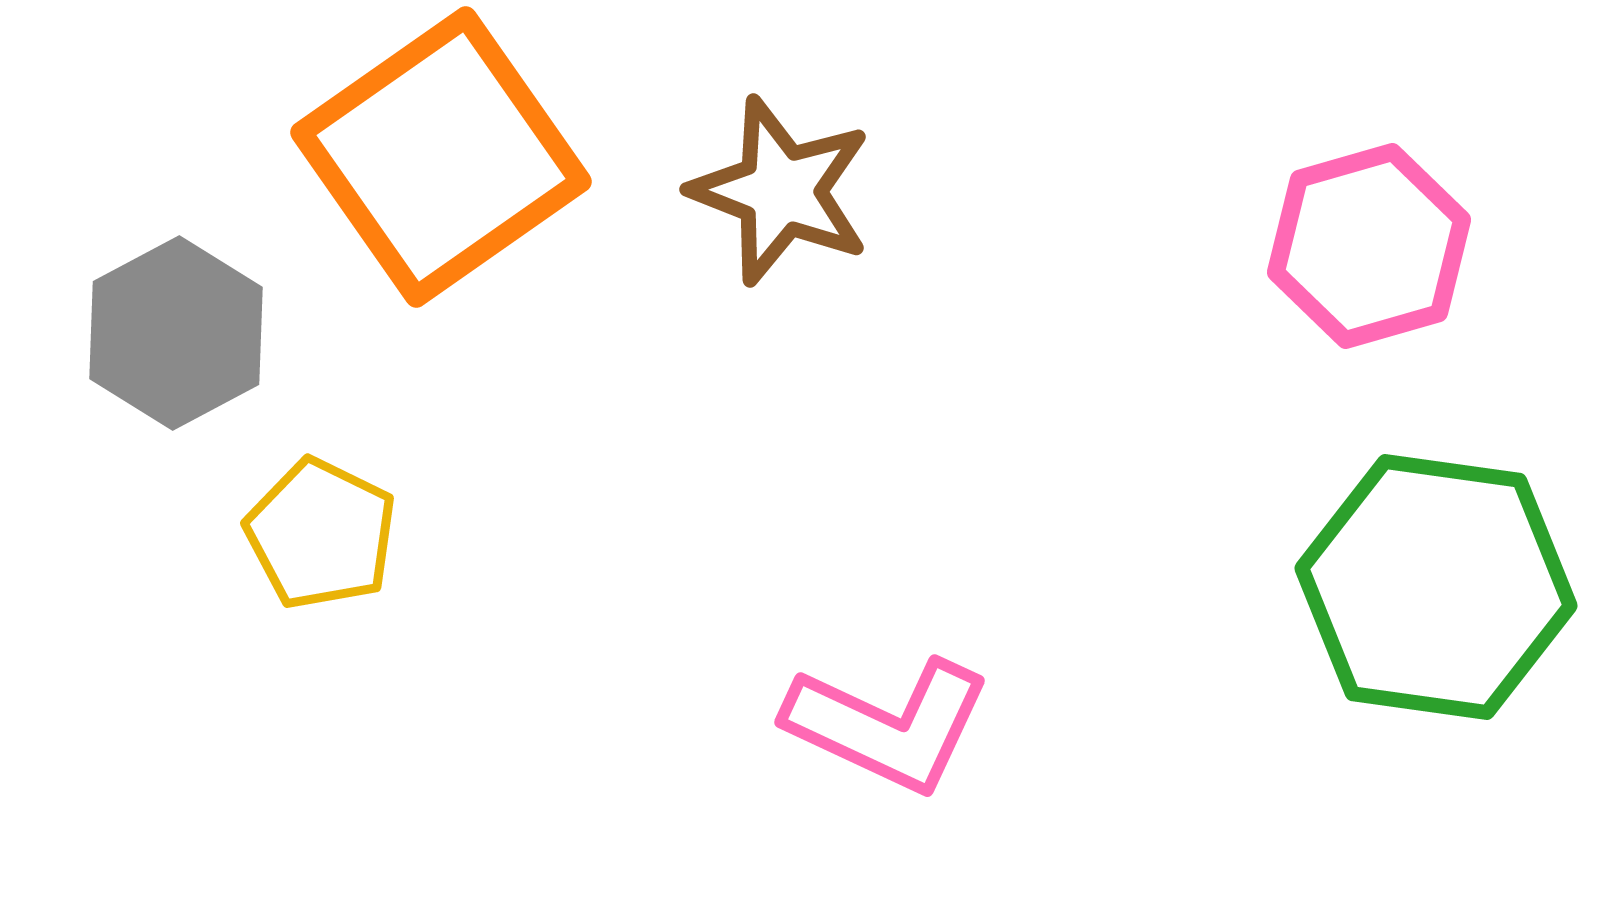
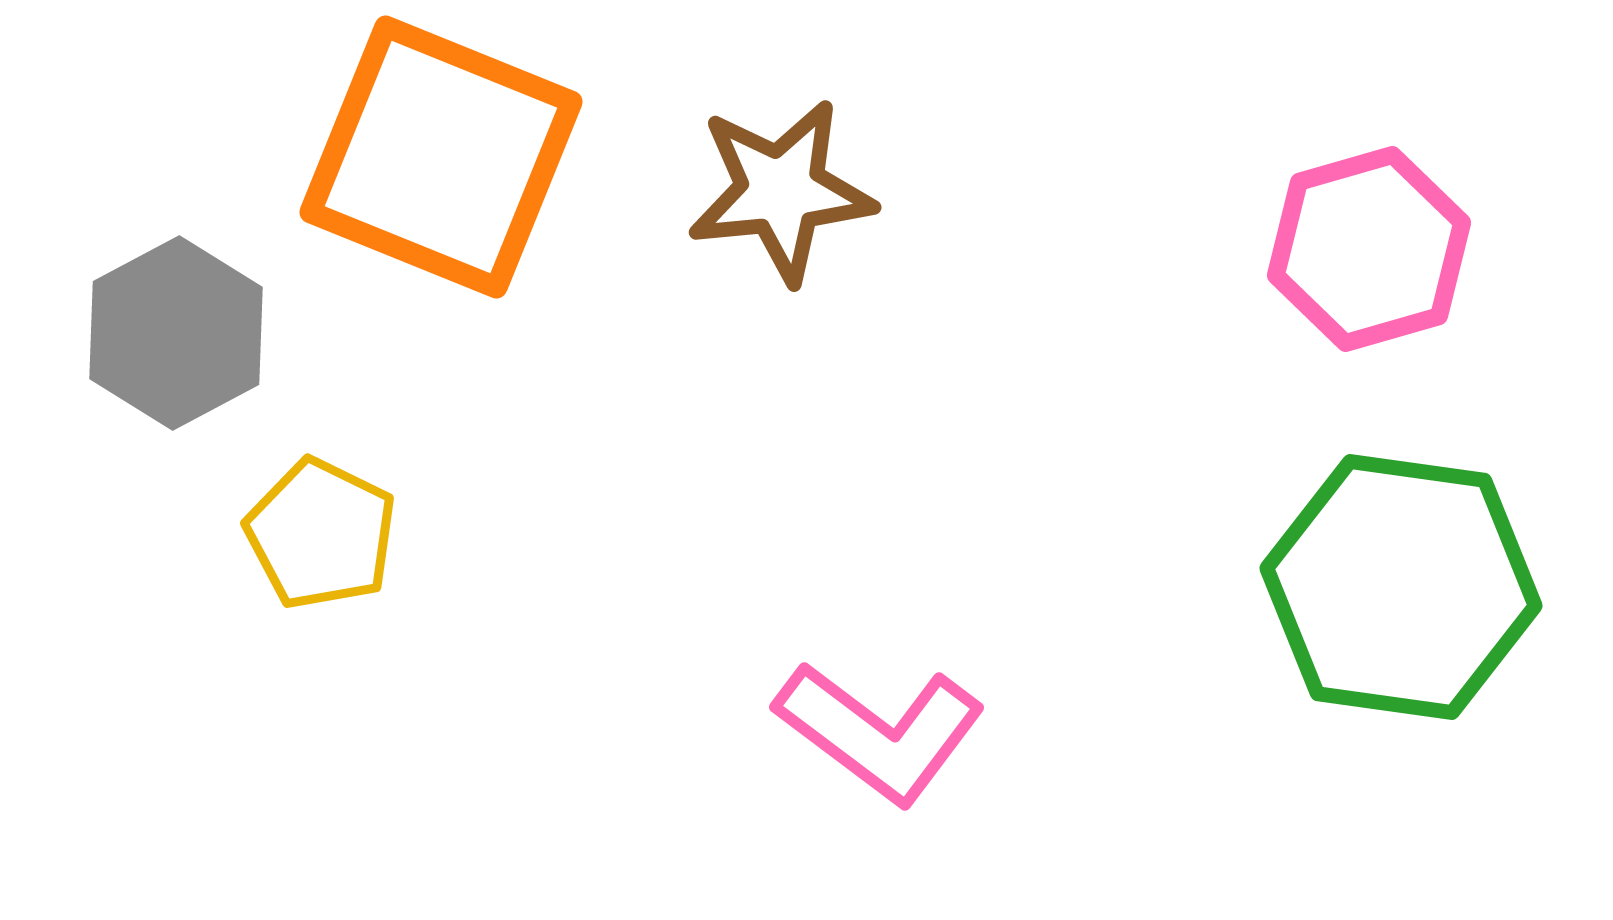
orange square: rotated 33 degrees counterclockwise
brown star: rotated 27 degrees counterclockwise
pink hexagon: moved 3 px down
green hexagon: moved 35 px left
pink L-shape: moved 8 px left, 7 px down; rotated 12 degrees clockwise
